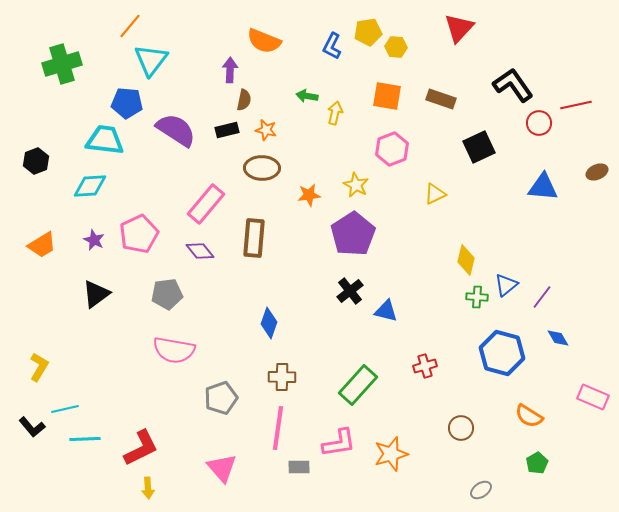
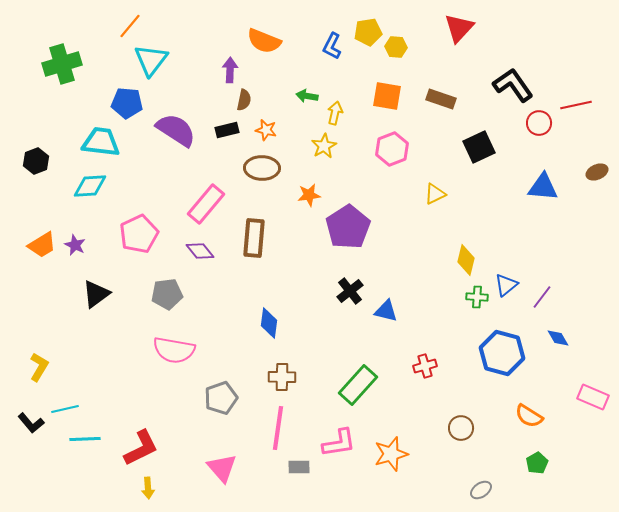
cyan trapezoid at (105, 140): moved 4 px left, 2 px down
yellow star at (356, 185): moved 32 px left, 39 px up; rotated 15 degrees clockwise
purple pentagon at (353, 234): moved 5 px left, 7 px up
purple star at (94, 240): moved 19 px left, 5 px down
blue diamond at (269, 323): rotated 12 degrees counterclockwise
black L-shape at (32, 427): moved 1 px left, 4 px up
